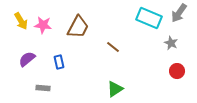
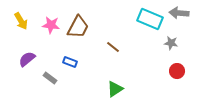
gray arrow: rotated 60 degrees clockwise
cyan rectangle: moved 1 px right, 1 px down
pink star: moved 8 px right
gray star: rotated 16 degrees counterclockwise
blue rectangle: moved 11 px right; rotated 56 degrees counterclockwise
gray rectangle: moved 7 px right, 10 px up; rotated 32 degrees clockwise
